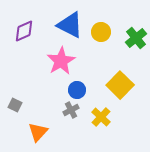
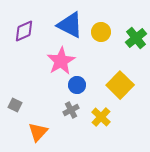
blue circle: moved 5 px up
